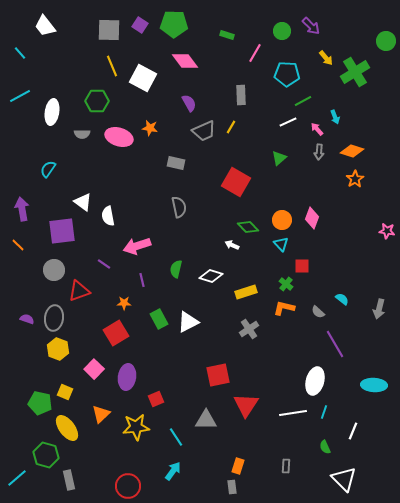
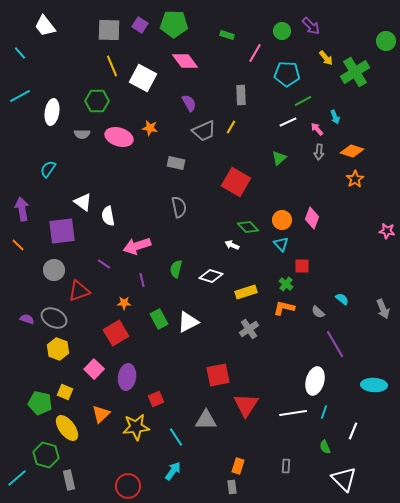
gray arrow at (379, 309): moved 4 px right; rotated 36 degrees counterclockwise
gray ellipse at (54, 318): rotated 70 degrees counterclockwise
